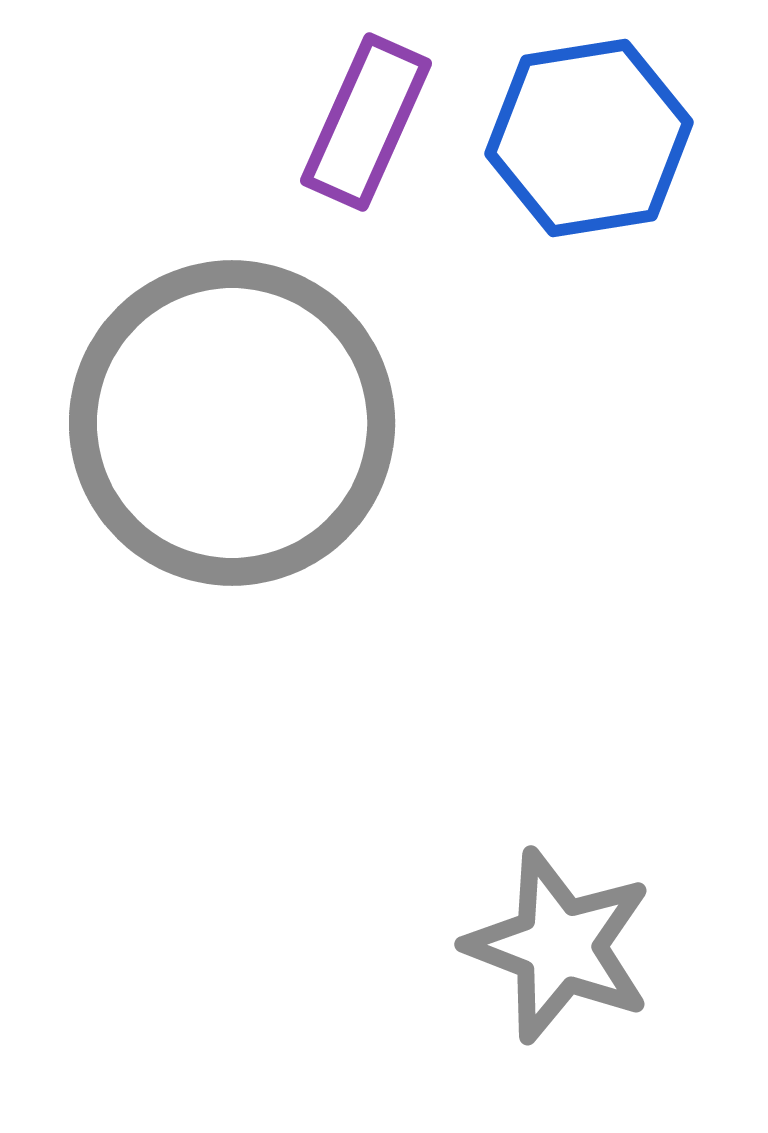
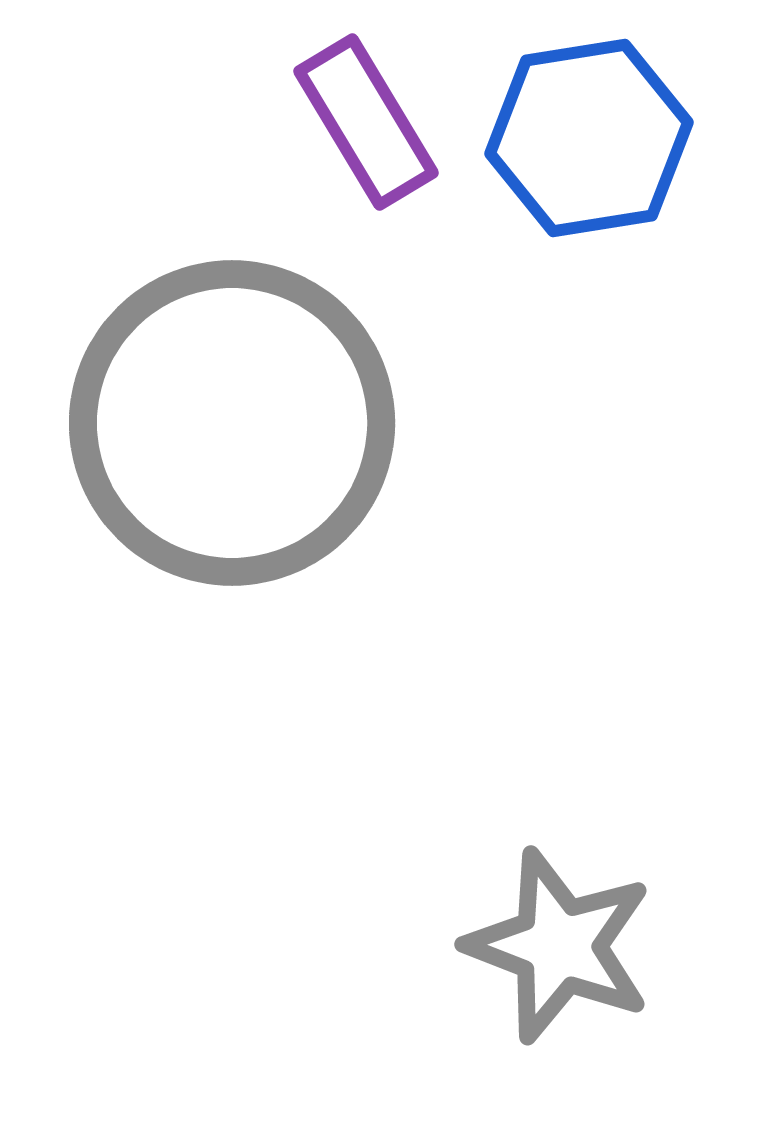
purple rectangle: rotated 55 degrees counterclockwise
